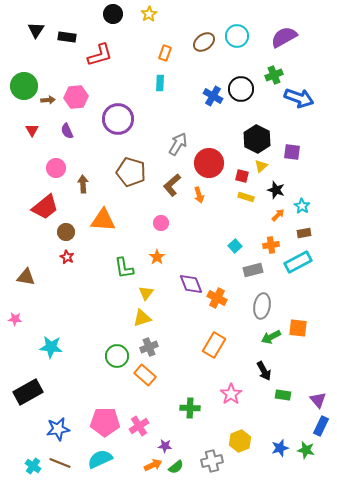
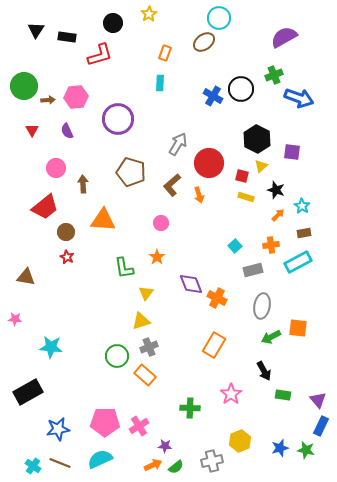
black circle at (113, 14): moved 9 px down
cyan circle at (237, 36): moved 18 px left, 18 px up
yellow triangle at (142, 318): moved 1 px left, 3 px down
